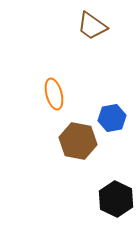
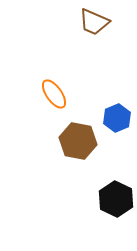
brown trapezoid: moved 2 px right, 4 px up; rotated 12 degrees counterclockwise
orange ellipse: rotated 20 degrees counterclockwise
blue hexagon: moved 5 px right; rotated 12 degrees counterclockwise
